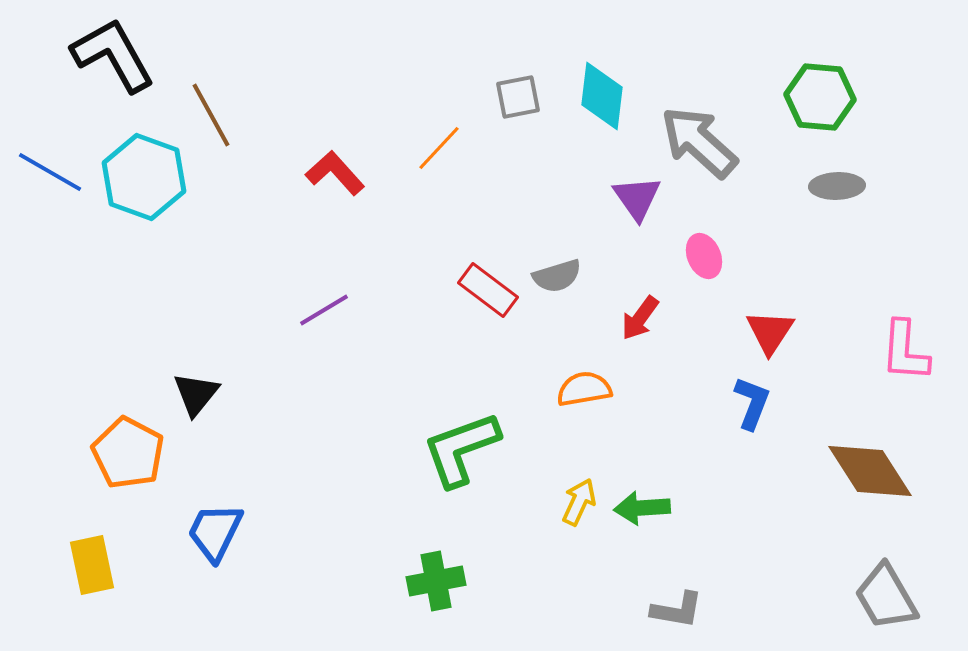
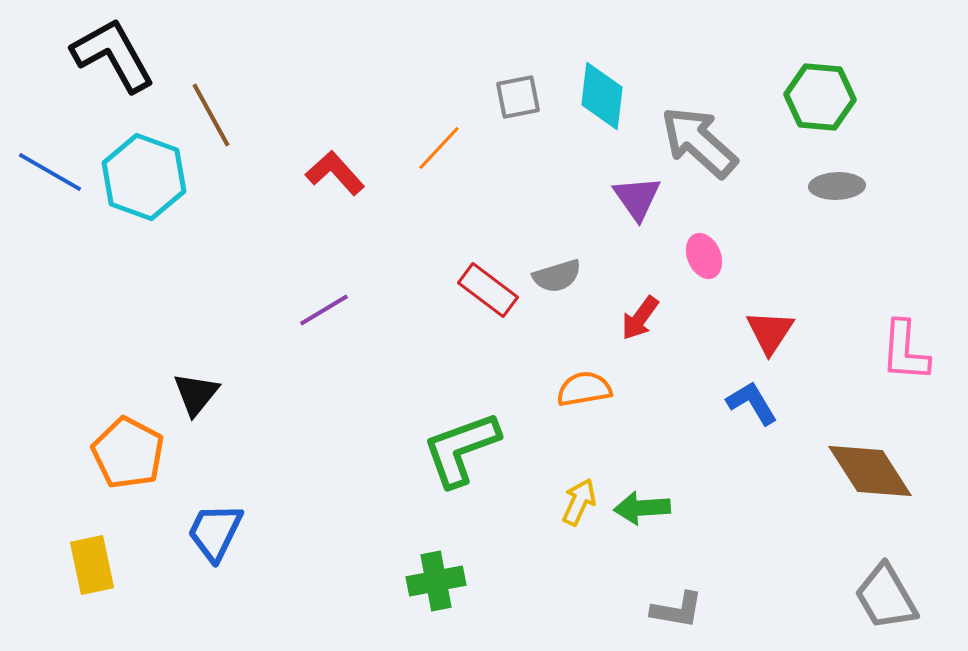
blue L-shape: rotated 52 degrees counterclockwise
